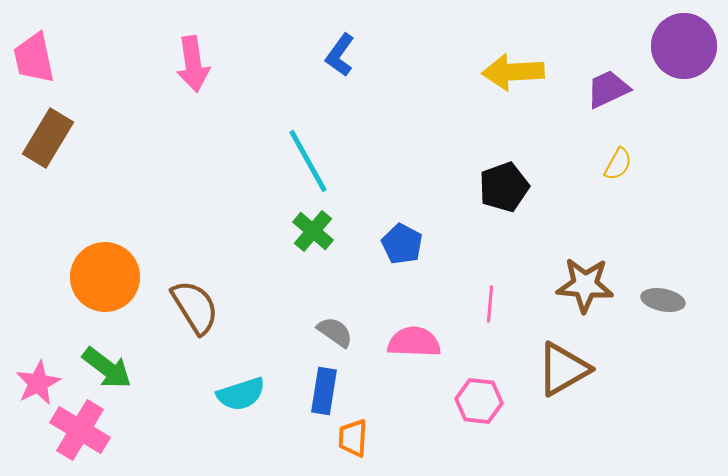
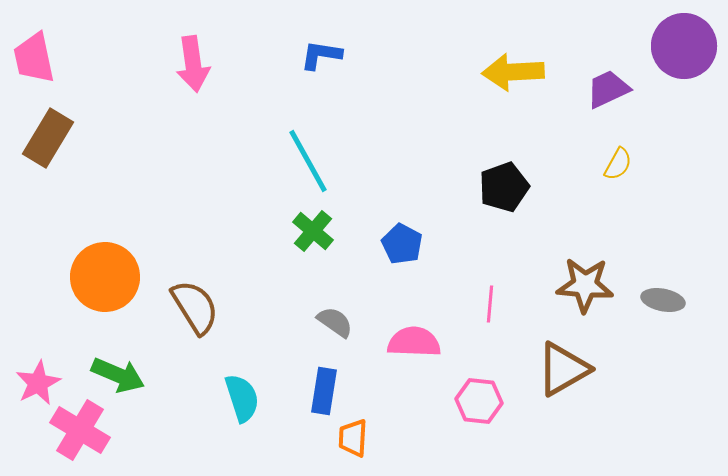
blue L-shape: moved 19 px left; rotated 63 degrees clockwise
gray semicircle: moved 10 px up
green arrow: moved 11 px right, 7 px down; rotated 14 degrees counterclockwise
cyan semicircle: moved 1 px right, 4 px down; rotated 90 degrees counterclockwise
